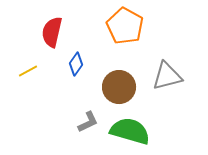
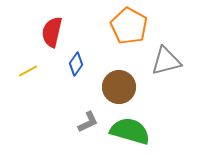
orange pentagon: moved 4 px right
gray triangle: moved 1 px left, 15 px up
